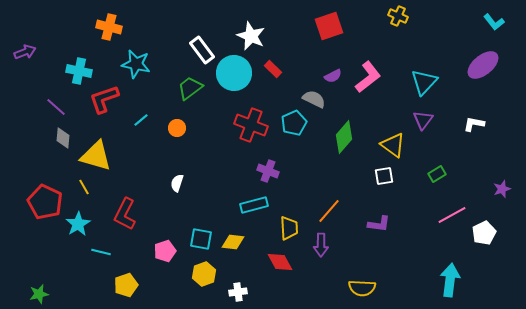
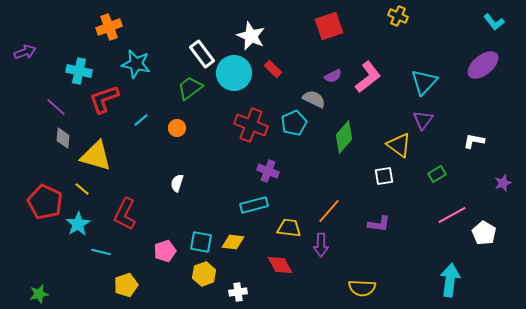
orange cross at (109, 27): rotated 35 degrees counterclockwise
white rectangle at (202, 50): moved 4 px down
white L-shape at (474, 124): moved 17 px down
yellow triangle at (393, 145): moved 6 px right
yellow line at (84, 187): moved 2 px left, 2 px down; rotated 21 degrees counterclockwise
purple star at (502, 189): moved 1 px right, 6 px up
yellow trapezoid at (289, 228): rotated 80 degrees counterclockwise
white pentagon at (484, 233): rotated 15 degrees counterclockwise
cyan square at (201, 239): moved 3 px down
red diamond at (280, 262): moved 3 px down
